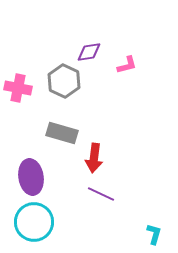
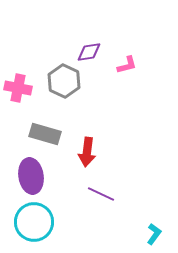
gray rectangle: moved 17 px left, 1 px down
red arrow: moved 7 px left, 6 px up
purple ellipse: moved 1 px up
cyan L-shape: rotated 20 degrees clockwise
